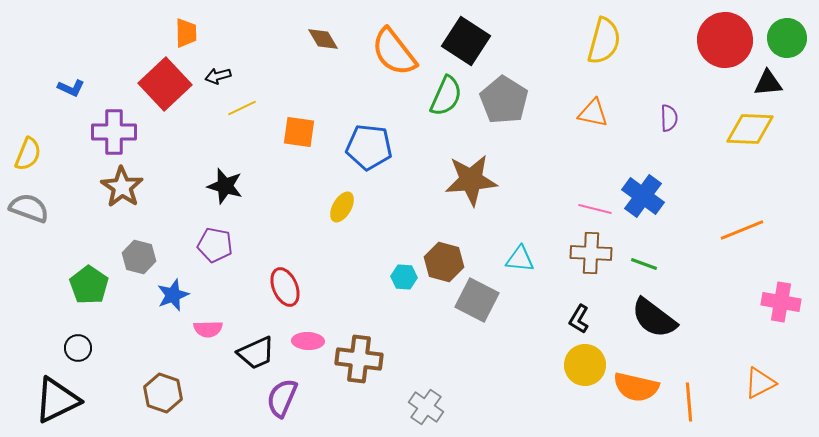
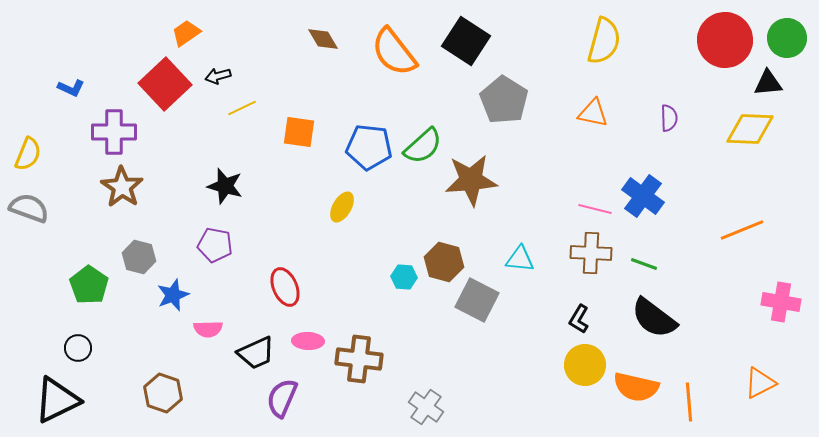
orange trapezoid at (186, 33): rotated 124 degrees counterclockwise
green semicircle at (446, 96): moved 23 px left, 50 px down; rotated 24 degrees clockwise
